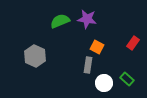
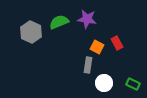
green semicircle: moved 1 px left, 1 px down
red rectangle: moved 16 px left; rotated 64 degrees counterclockwise
gray hexagon: moved 4 px left, 24 px up
green rectangle: moved 6 px right, 5 px down; rotated 16 degrees counterclockwise
